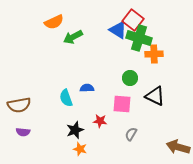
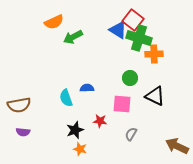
brown arrow: moved 1 px left, 1 px up; rotated 10 degrees clockwise
